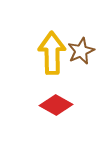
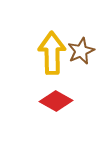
red diamond: moved 4 px up
